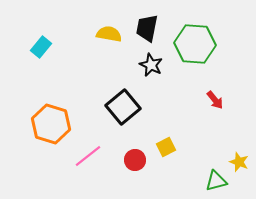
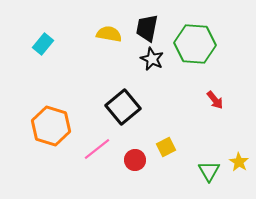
cyan rectangle: moved 2 px right, 3 px up
black star: moved 1 px right, 6 px up
orange hexagon: moved 2 px down
pink line: moved 9 px right, 7 px up
yellow star: rotated 12 degrees clockwise
green triangle: moved 7 px left, 10 px up; rotated 45 degrees counterclockwise
